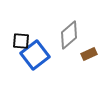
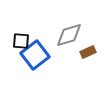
gray diamond: rotated 24 degrees clockwise
brown rectangle: moved 1 px left, 2 px up
